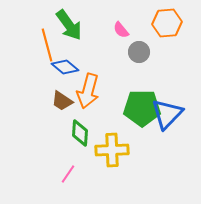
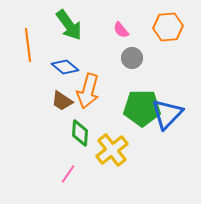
orange hexagon: moved 1 px right, 4 px down
orange line: moved 19 px left; rotated 8 degrees clockwise
gray circle: moved 7 px left, 6 px down
yellow cross: rotated 36 degrees counterclockwise
